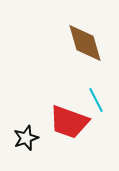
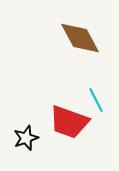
brown diamond: moved 5 px left, 5 px up; rotated 12 degrees counterclockwise
